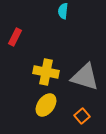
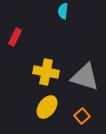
yellow ellipse: moved 1 px right, 2 px down
